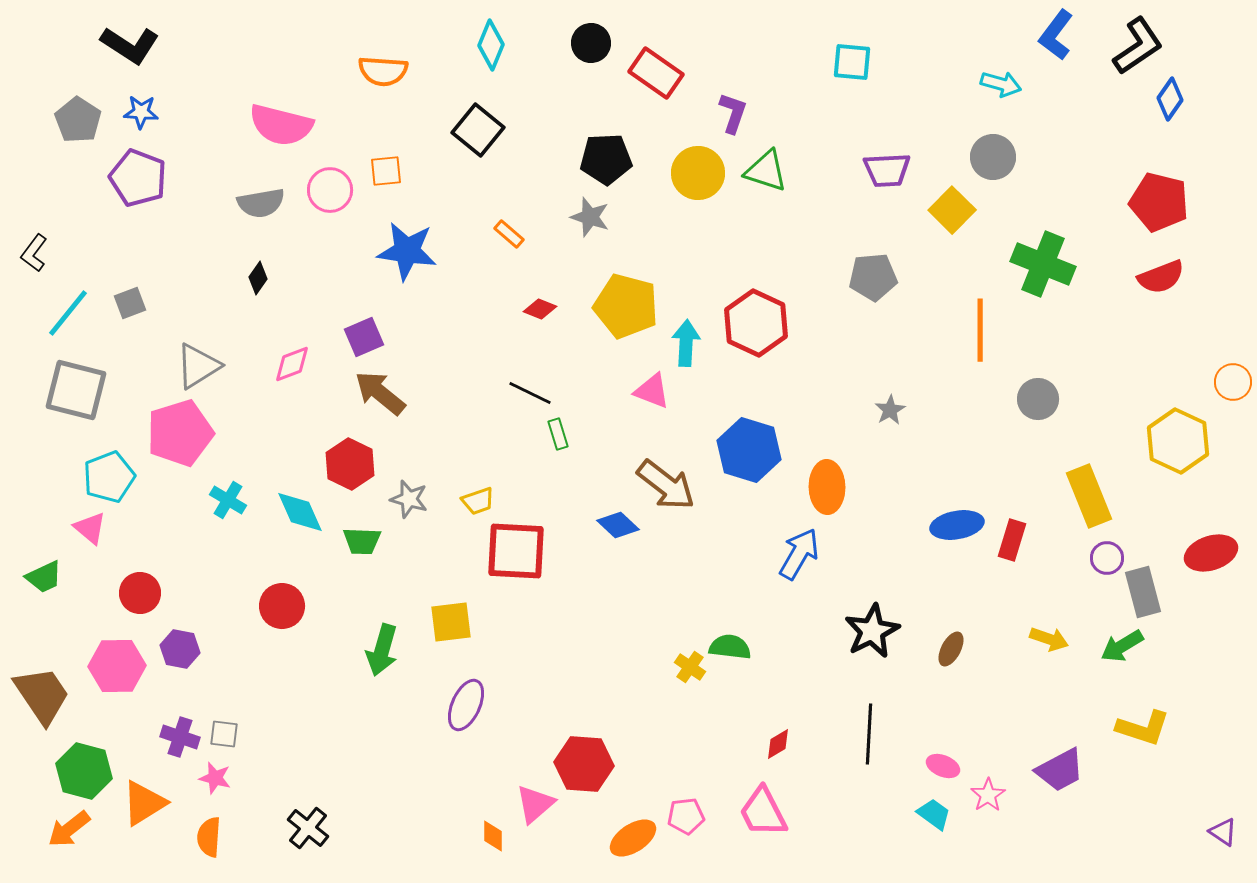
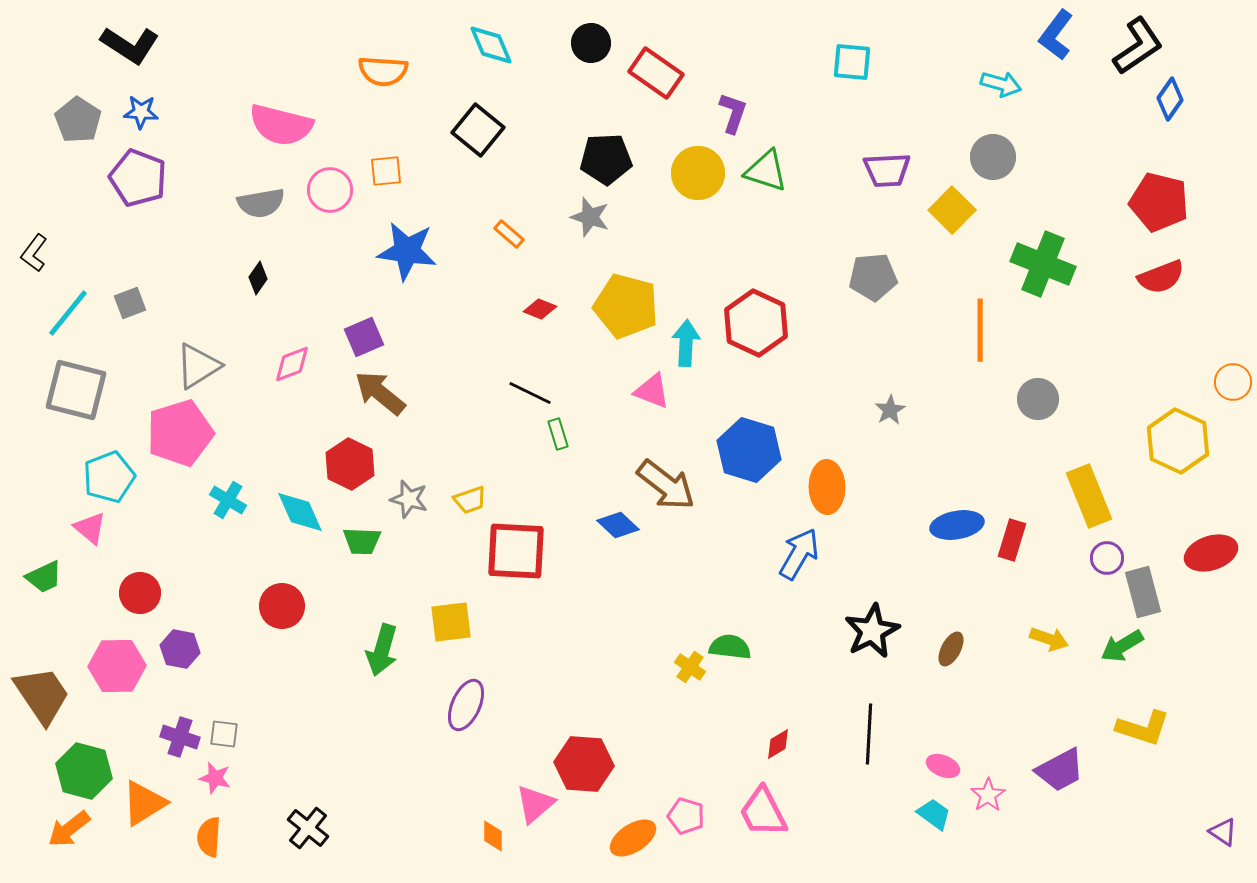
cyan diamond at (491, 45): rotated 45 degrees counterclockwise
yellow trapezoid at (478, 501): moved 8 px left, 1 px up
pink pentagon at (686, 816): rotated 24 degrees clockwise
